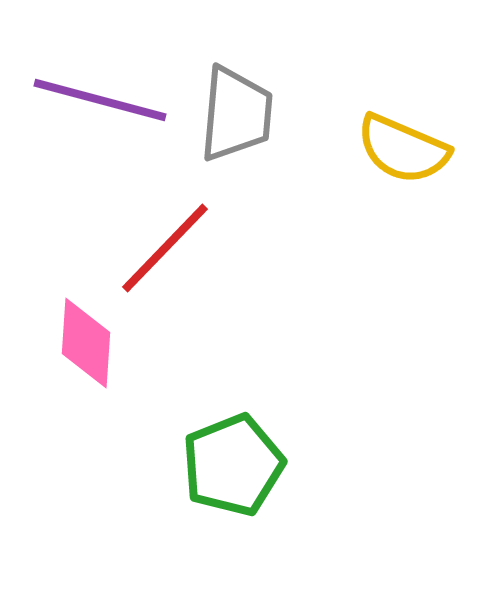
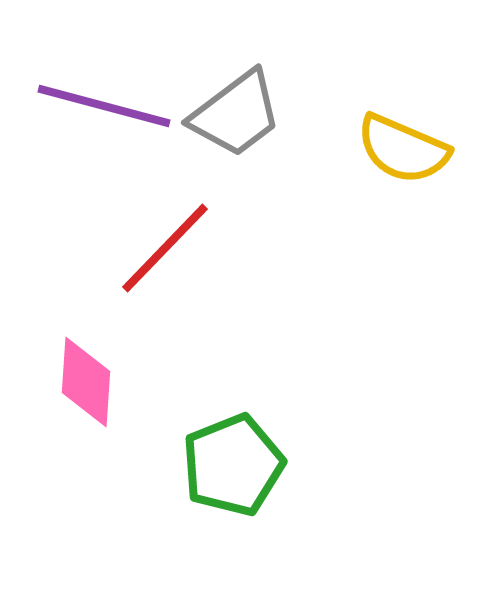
purple line: moved 4 px right, 6 px down
gray trapezoid: rotated 48 degrees clockwise
pink diamond: moved 39 px down
